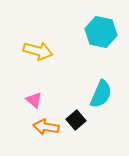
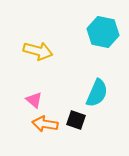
cyan hexagon: moved 2 px right
cyan semicircle: moved 4 px left, 1 px up
black square: rotated 30 degrees counterclockwise
orange arrow: moved 1 px left, 3 px up
